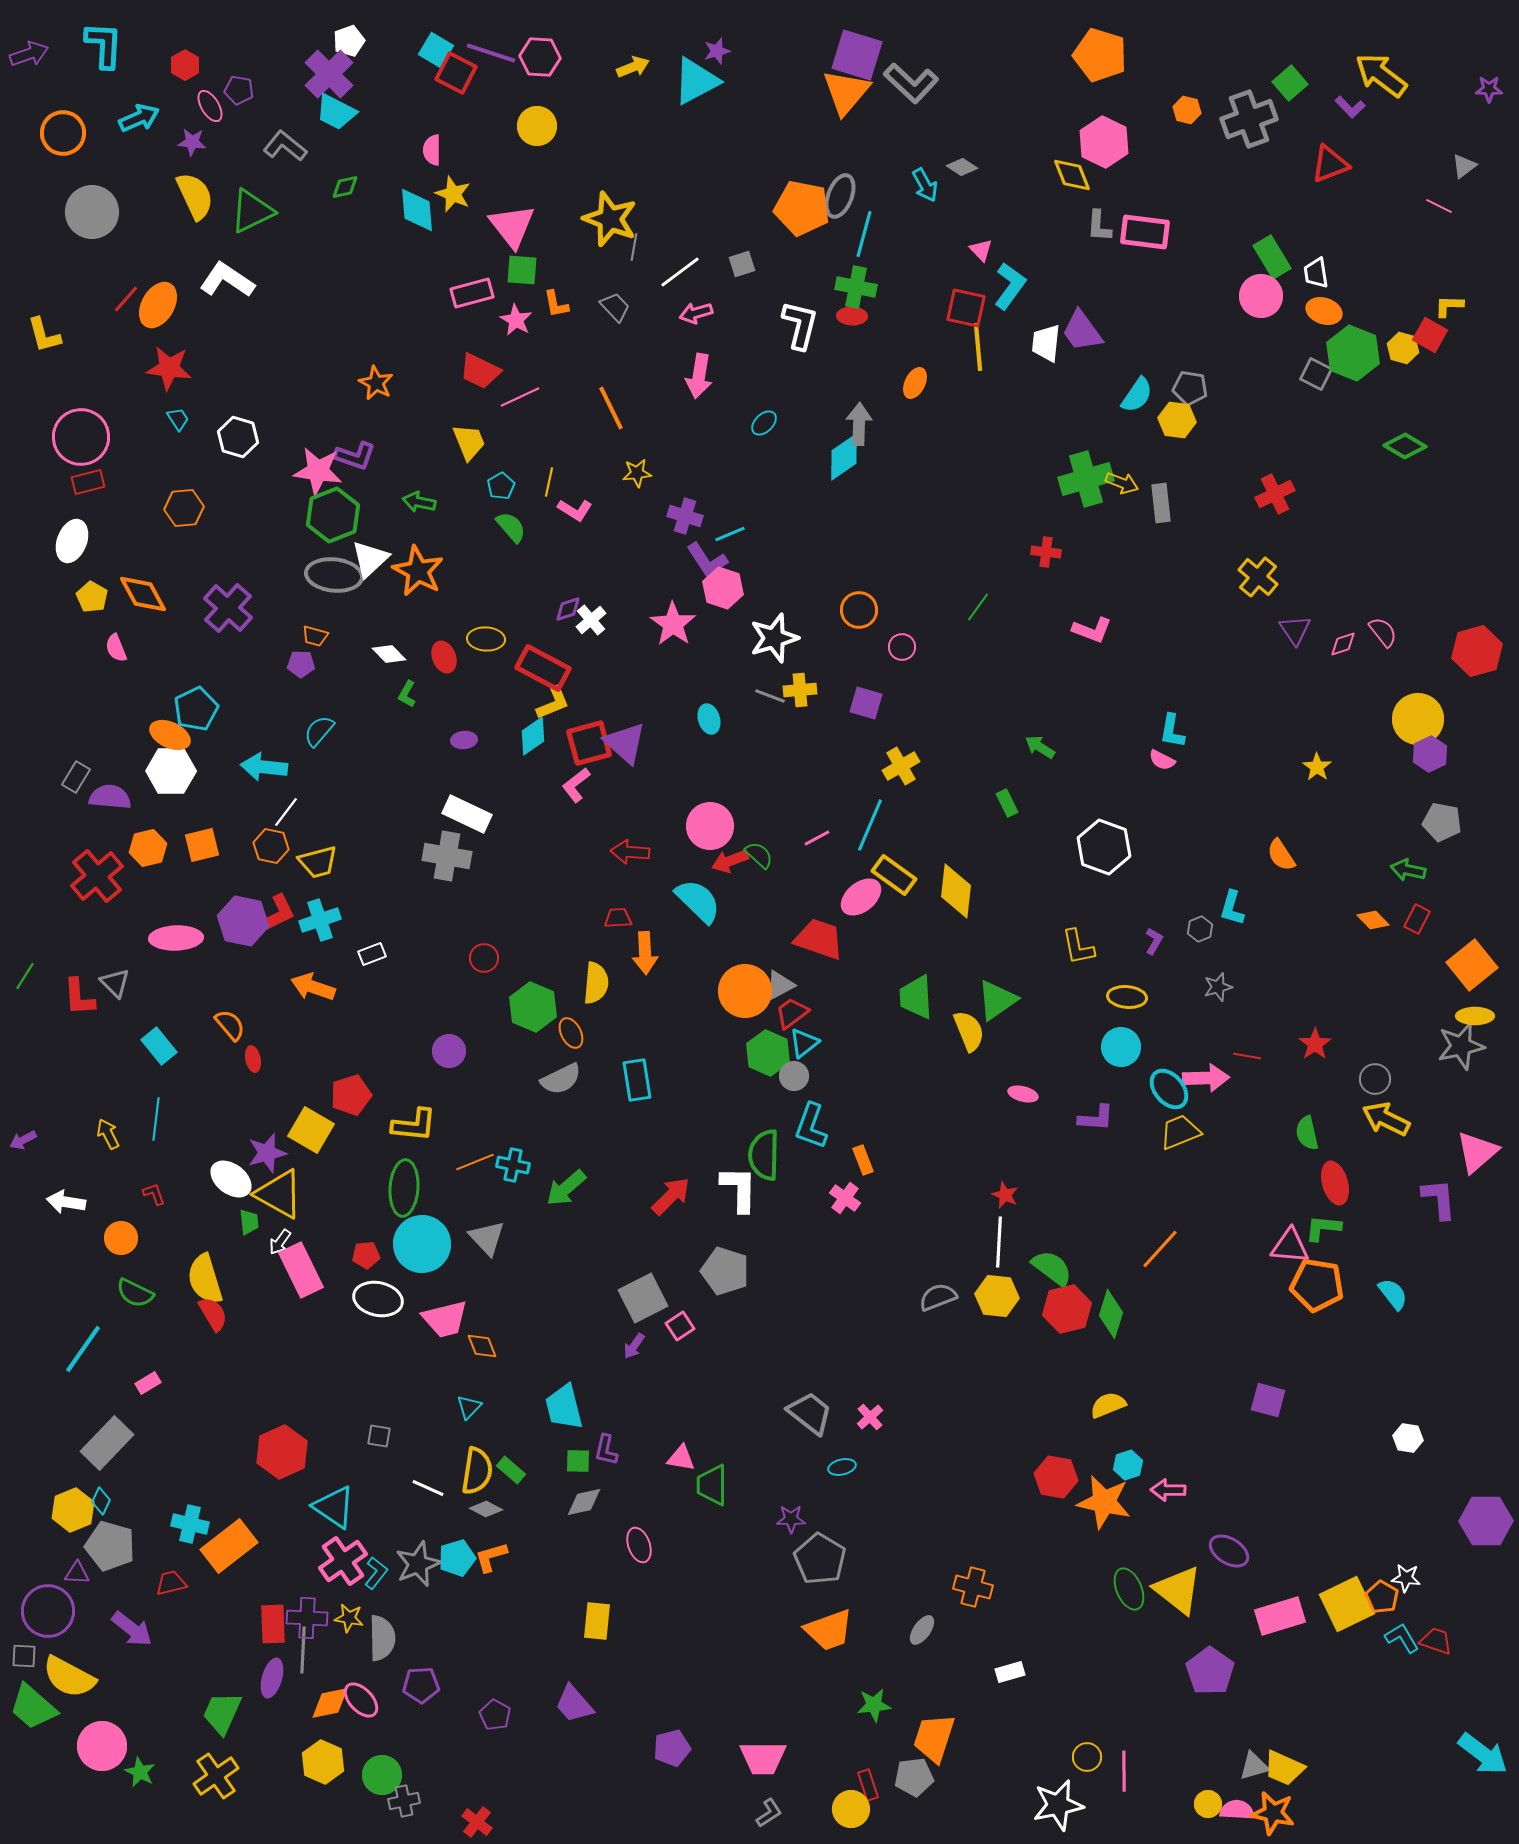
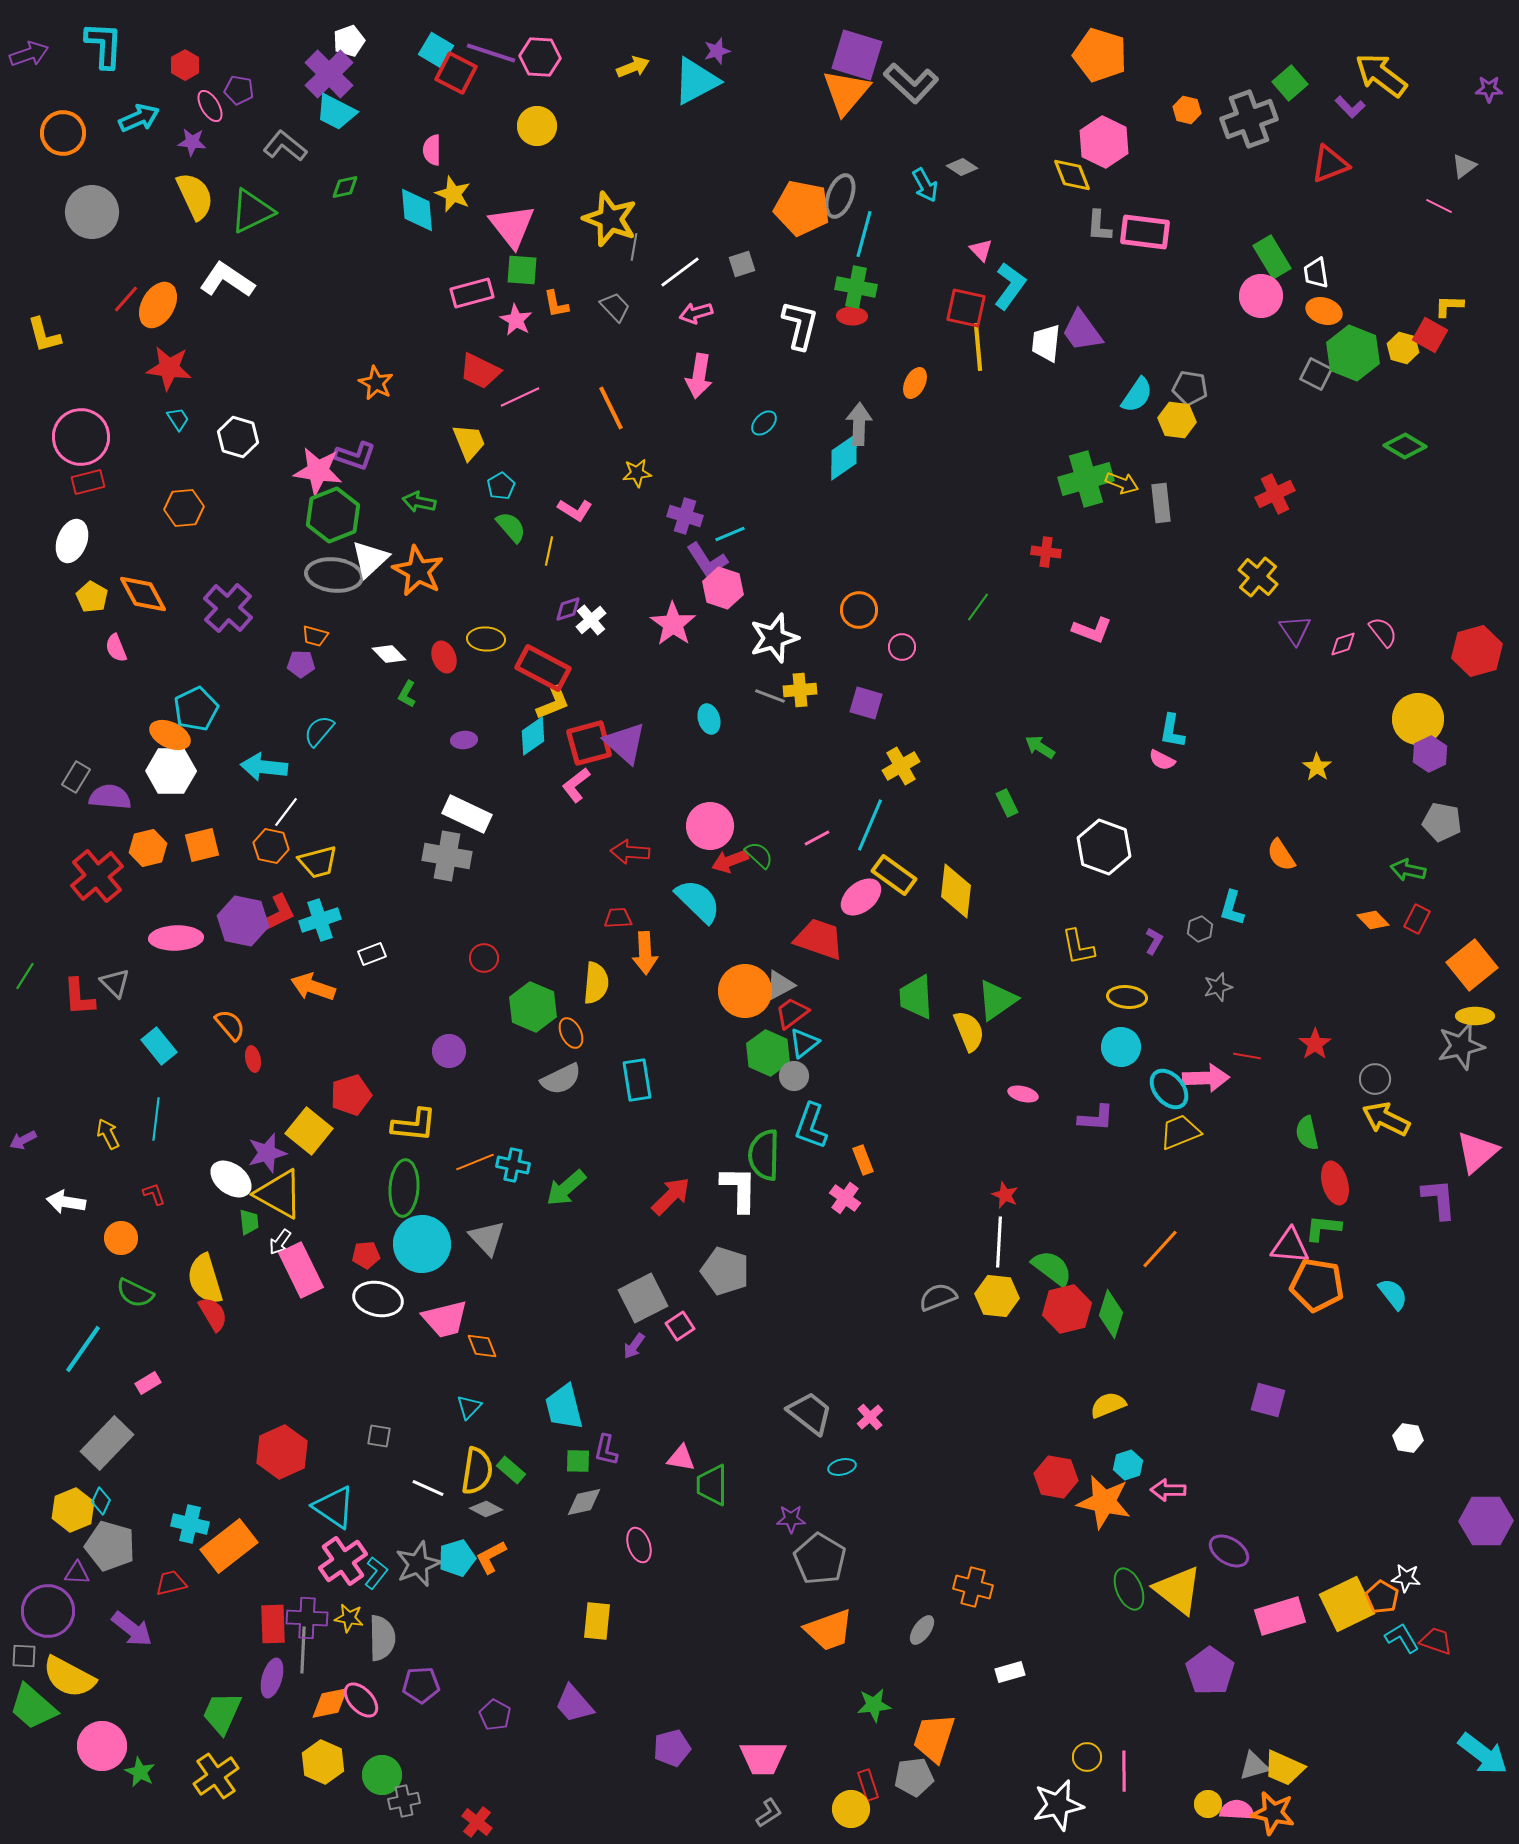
yellow line at (549, 482): moved 69 px down
yellow square at (311, 1130): moved 2 px left, 1 px down; rotated 9 degrees clockwise
orange L-shape at (491, 1557): rotated 12 degrees counterclockwise
